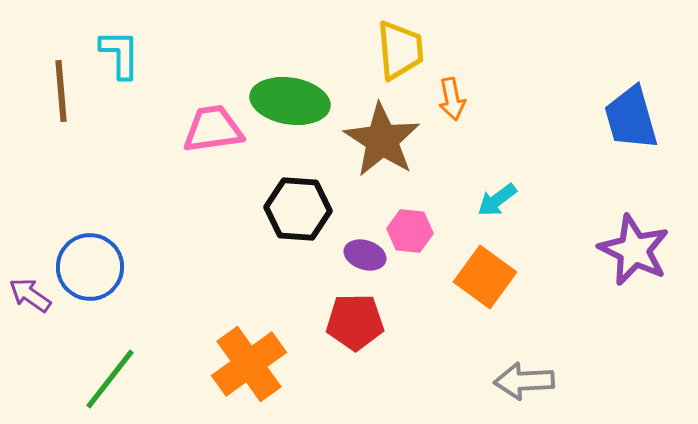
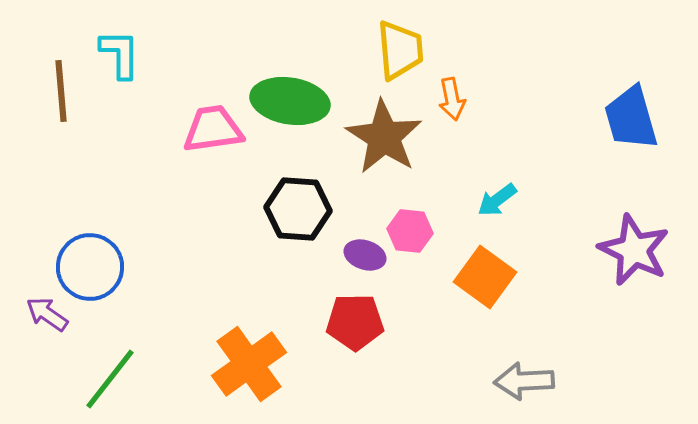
brown star: moved 2 px right, 3 px up
purple arrow: moved 17 px right, 19 px down
